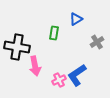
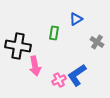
gray cross: rotated 24 degrees counterclockwise
black cross: moved 1 px right, 1 px up
